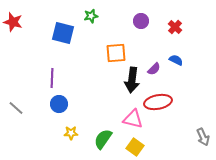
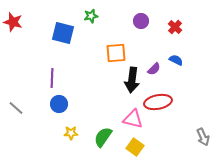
green semicircle: moved 2 px up
